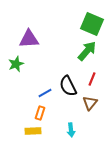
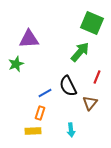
green square: moved 1 px up
green arrow: moved 7 px left, 1 px down
red line: moved 5 px right, 2 px up
